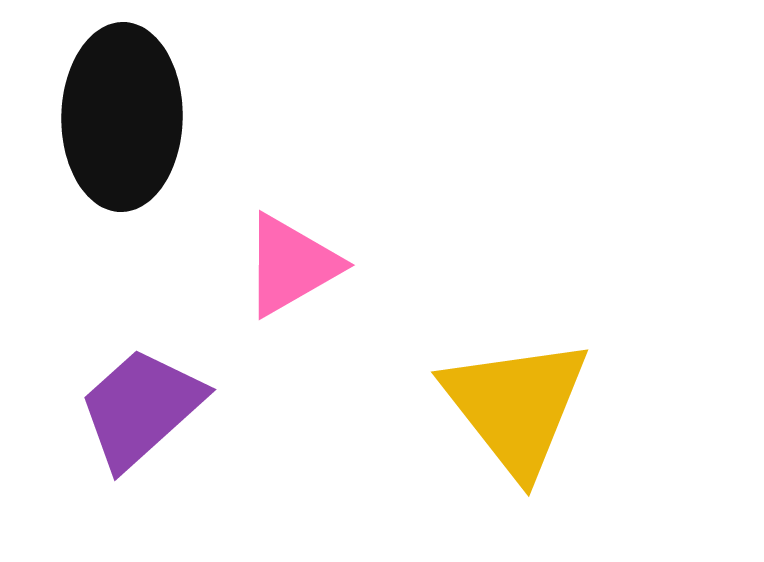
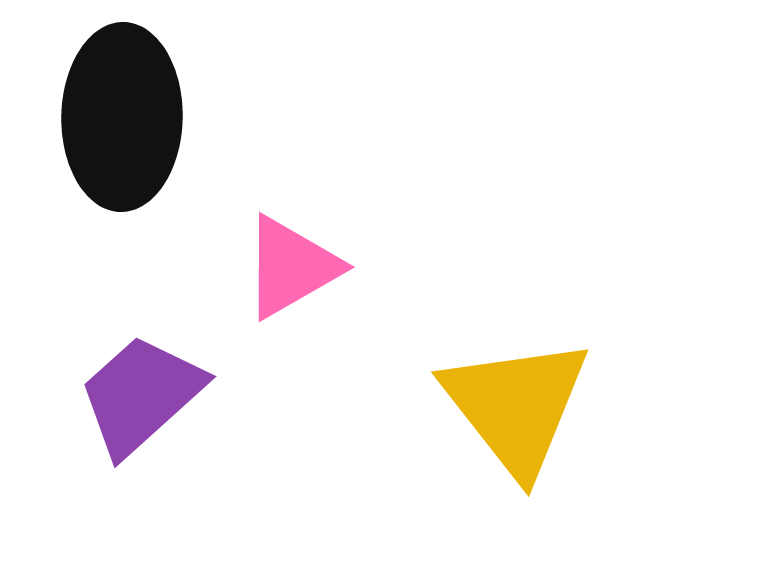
pink triangle: moved 2 px down
purple trapezoid: moved 13 px up
